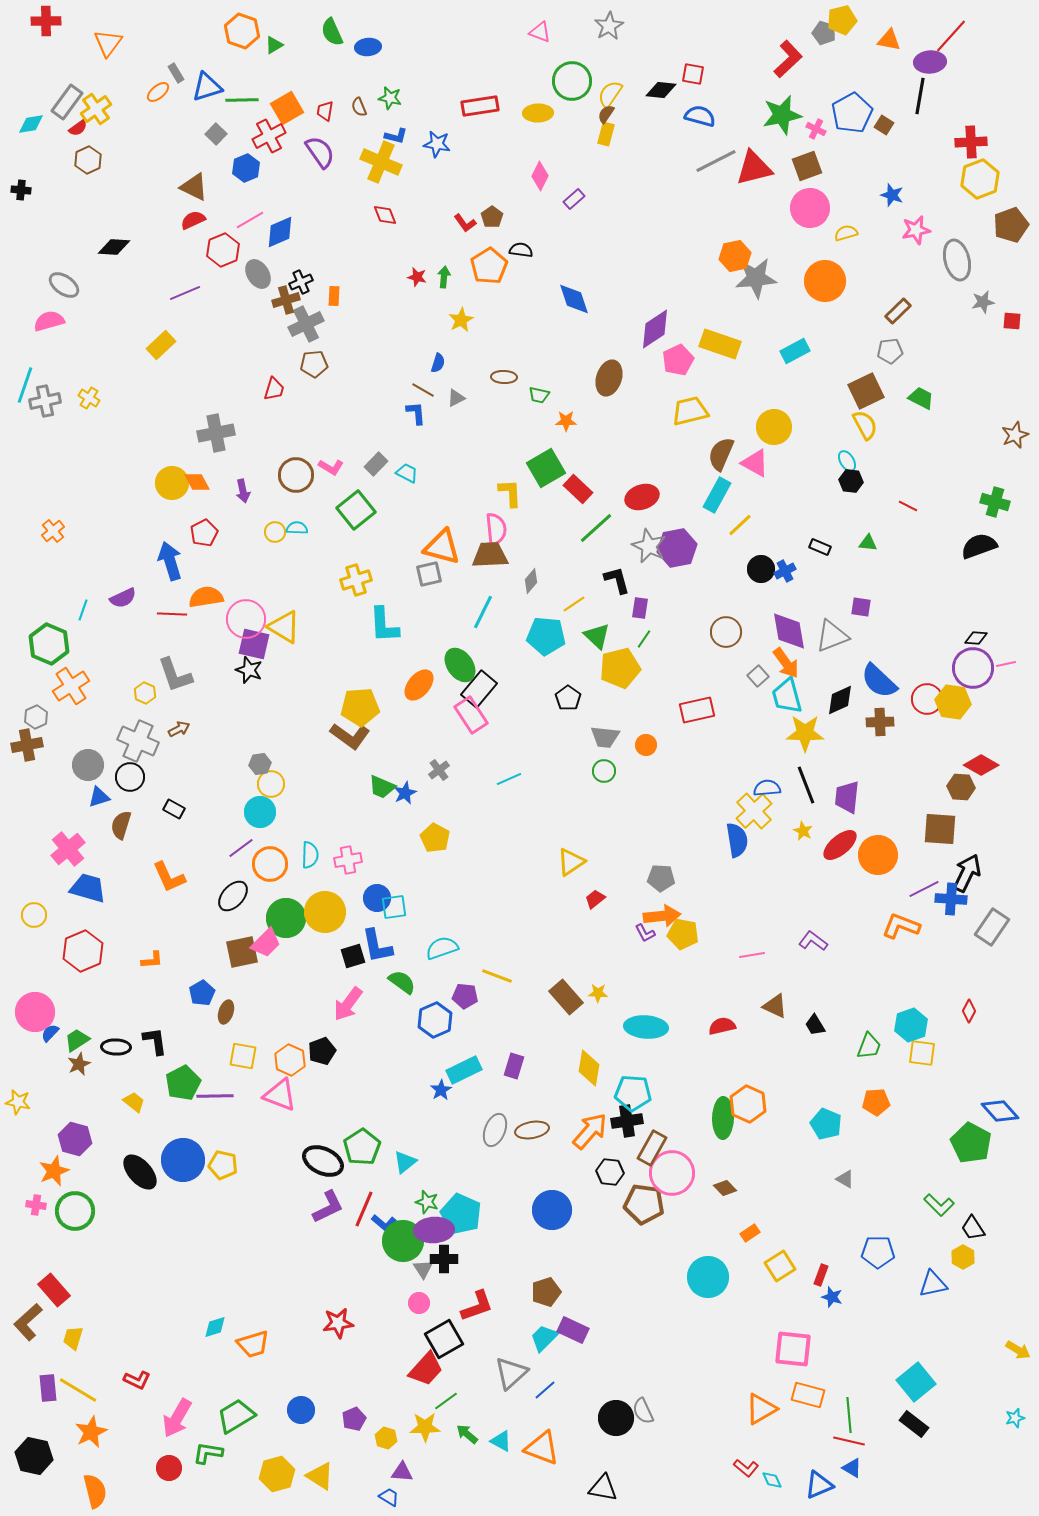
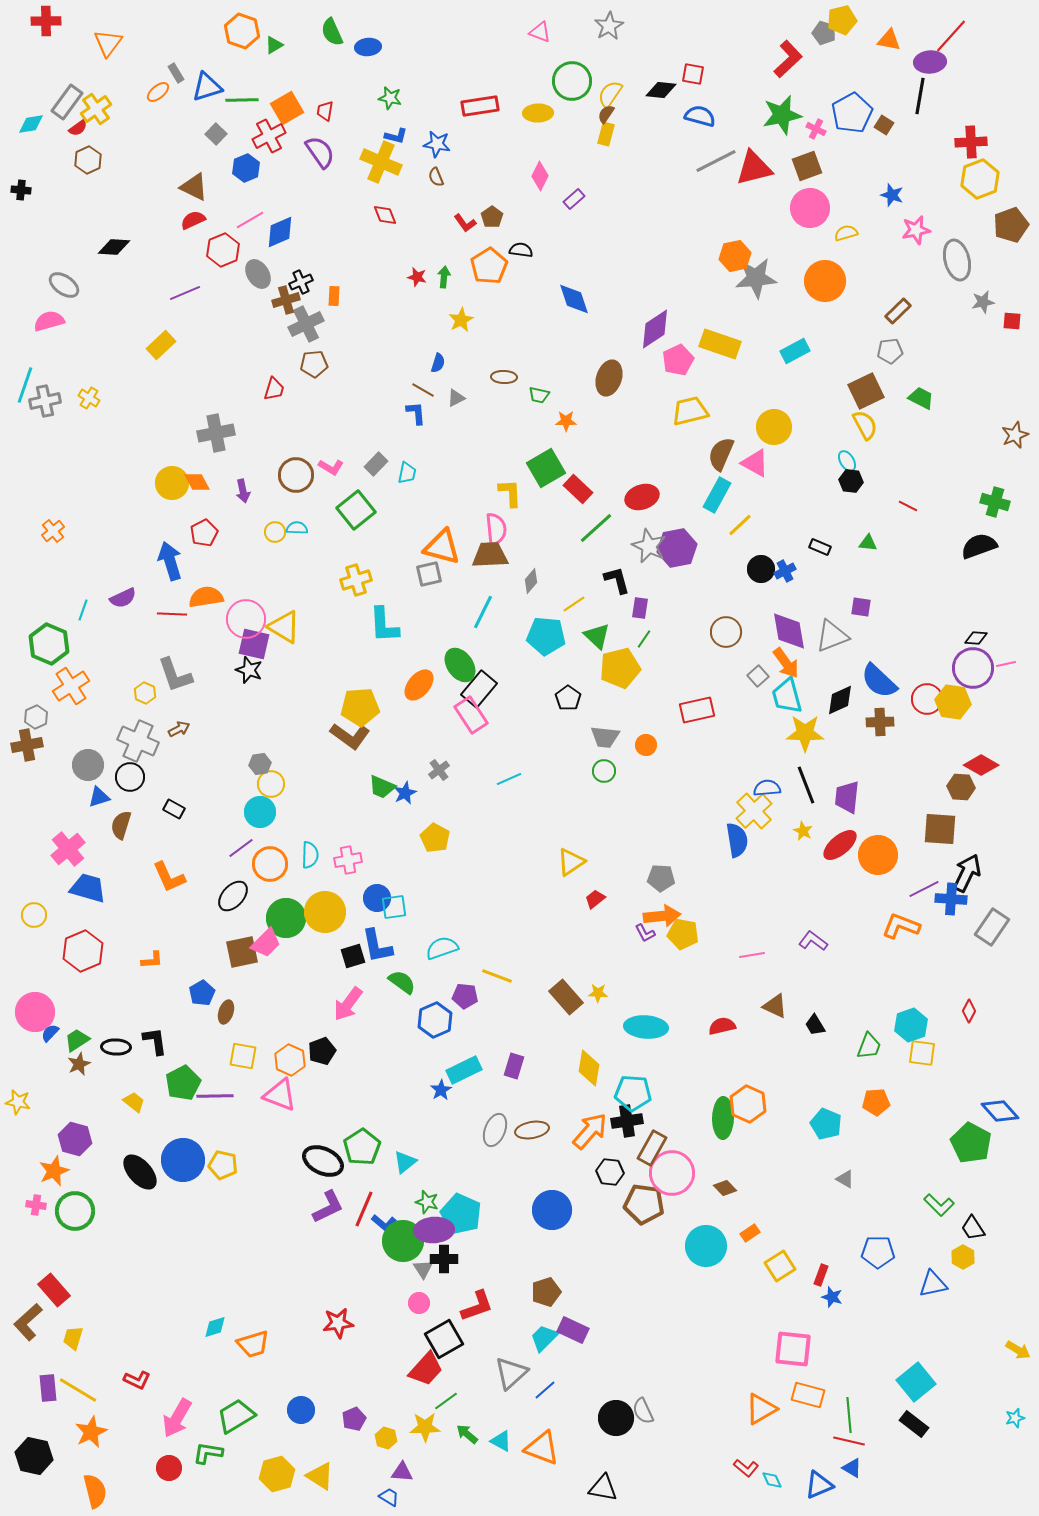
brown semicircle at (359, 107): moved 77 px right, 70 px down
cyan trapezoid at (407, 473): rotated 75 degrees clockwise
cyan circle at (708, 1277): moved 2 px left, 31 px up
